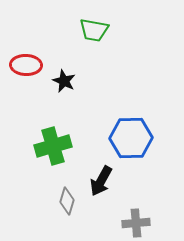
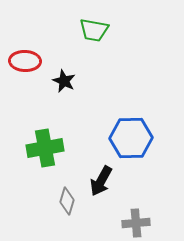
red ellipse: moved 1 px left, 4 px up
green cross: moved 8 px left, 2 px down; rotated 6 degrees clockwise
